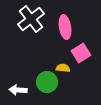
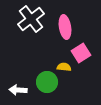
yellow semicircle: moved 1 px right, 1 px up
